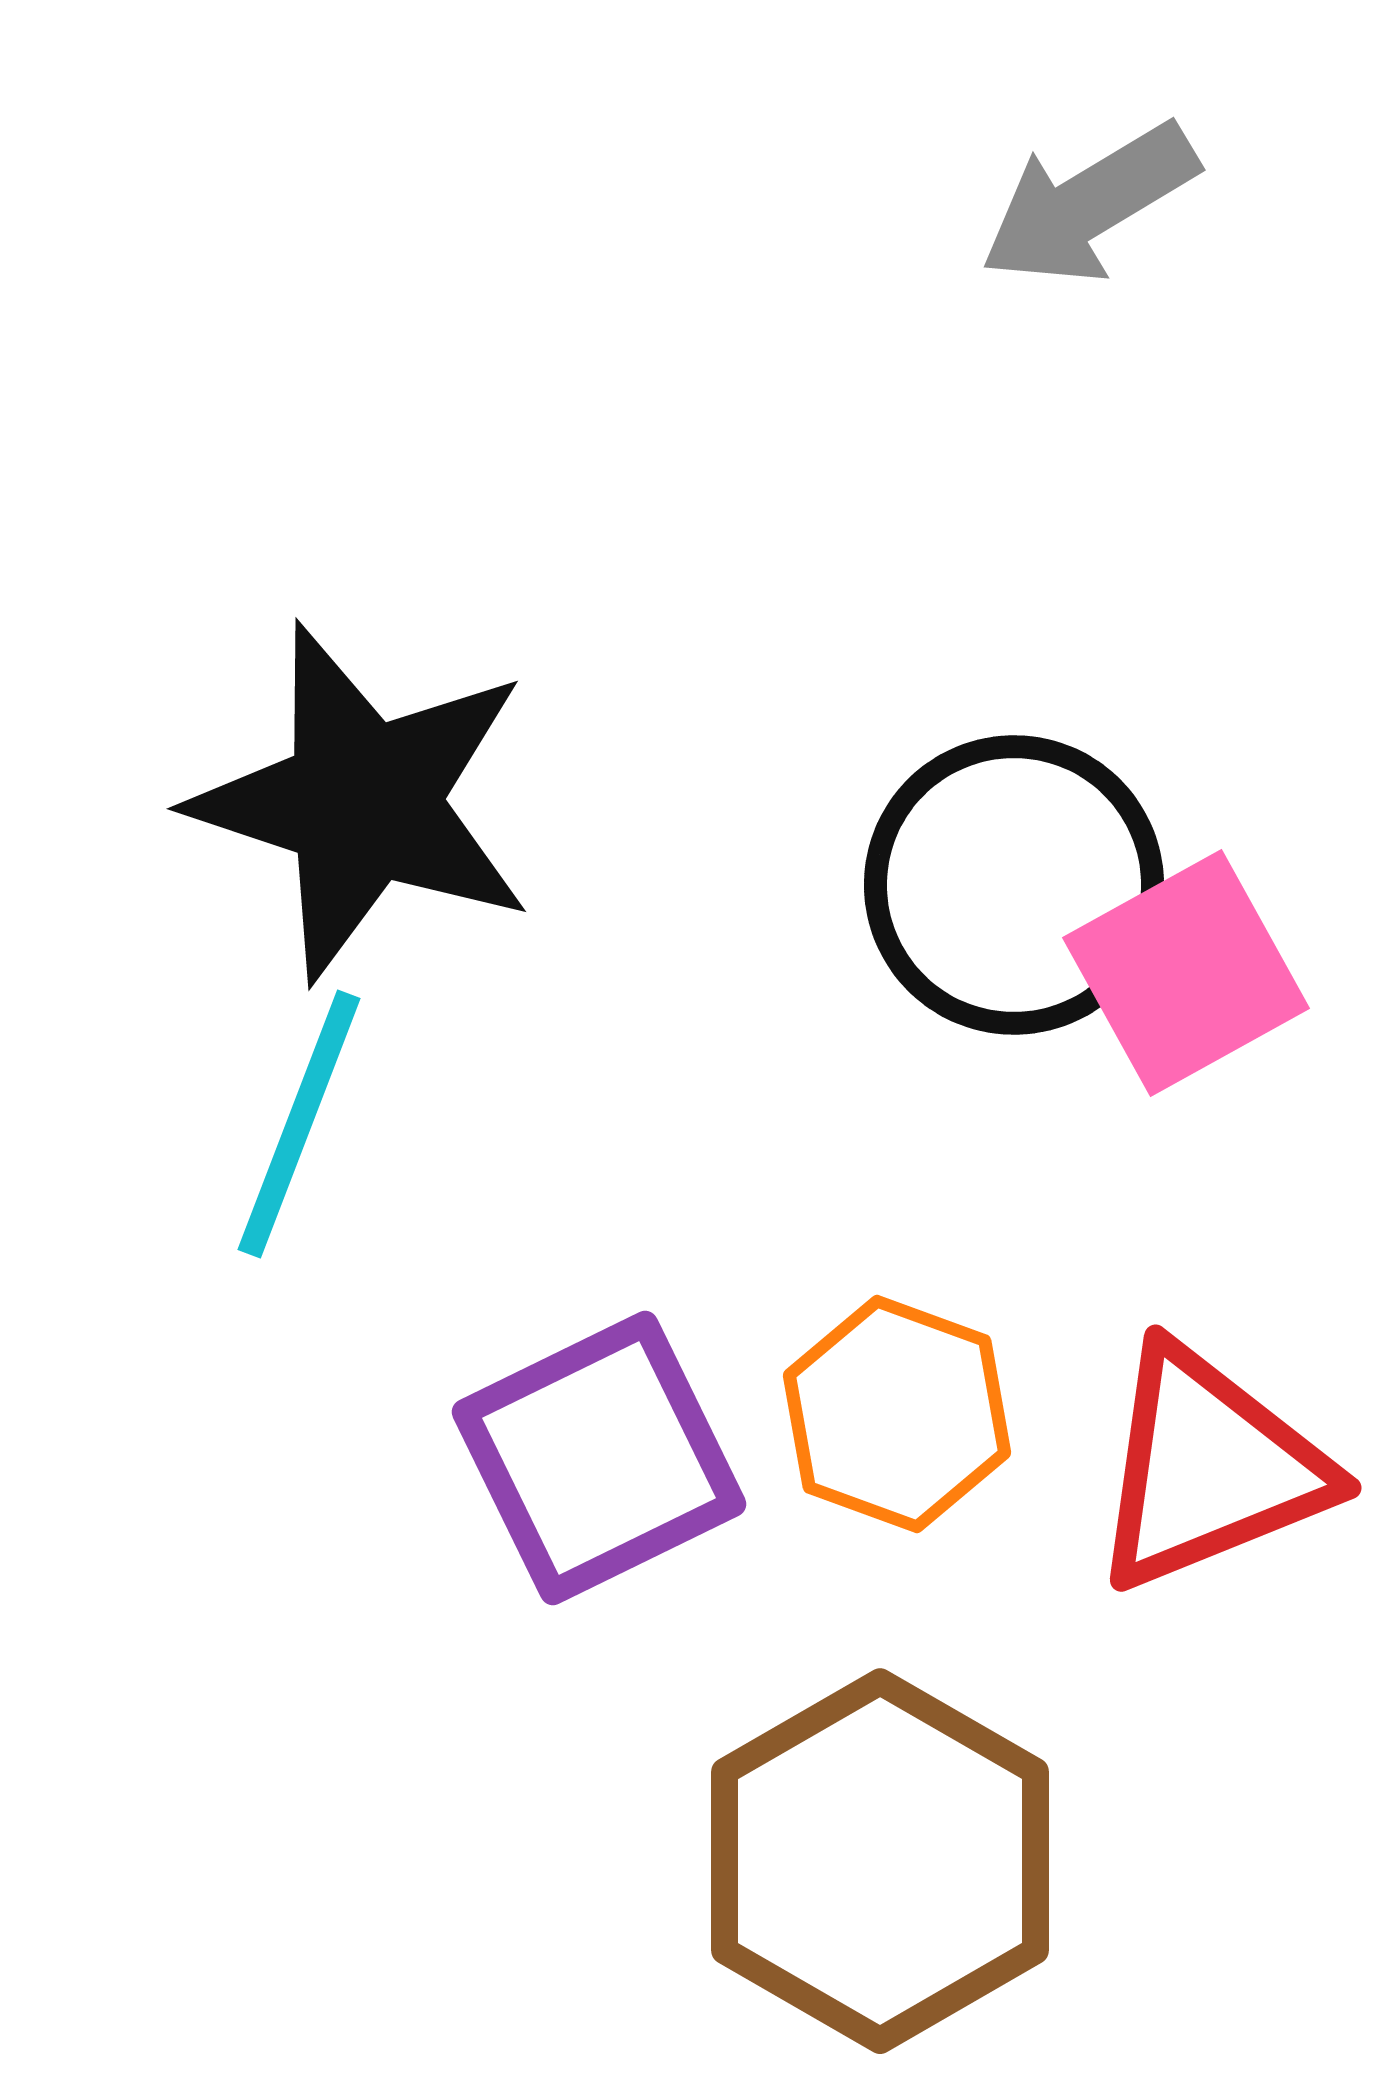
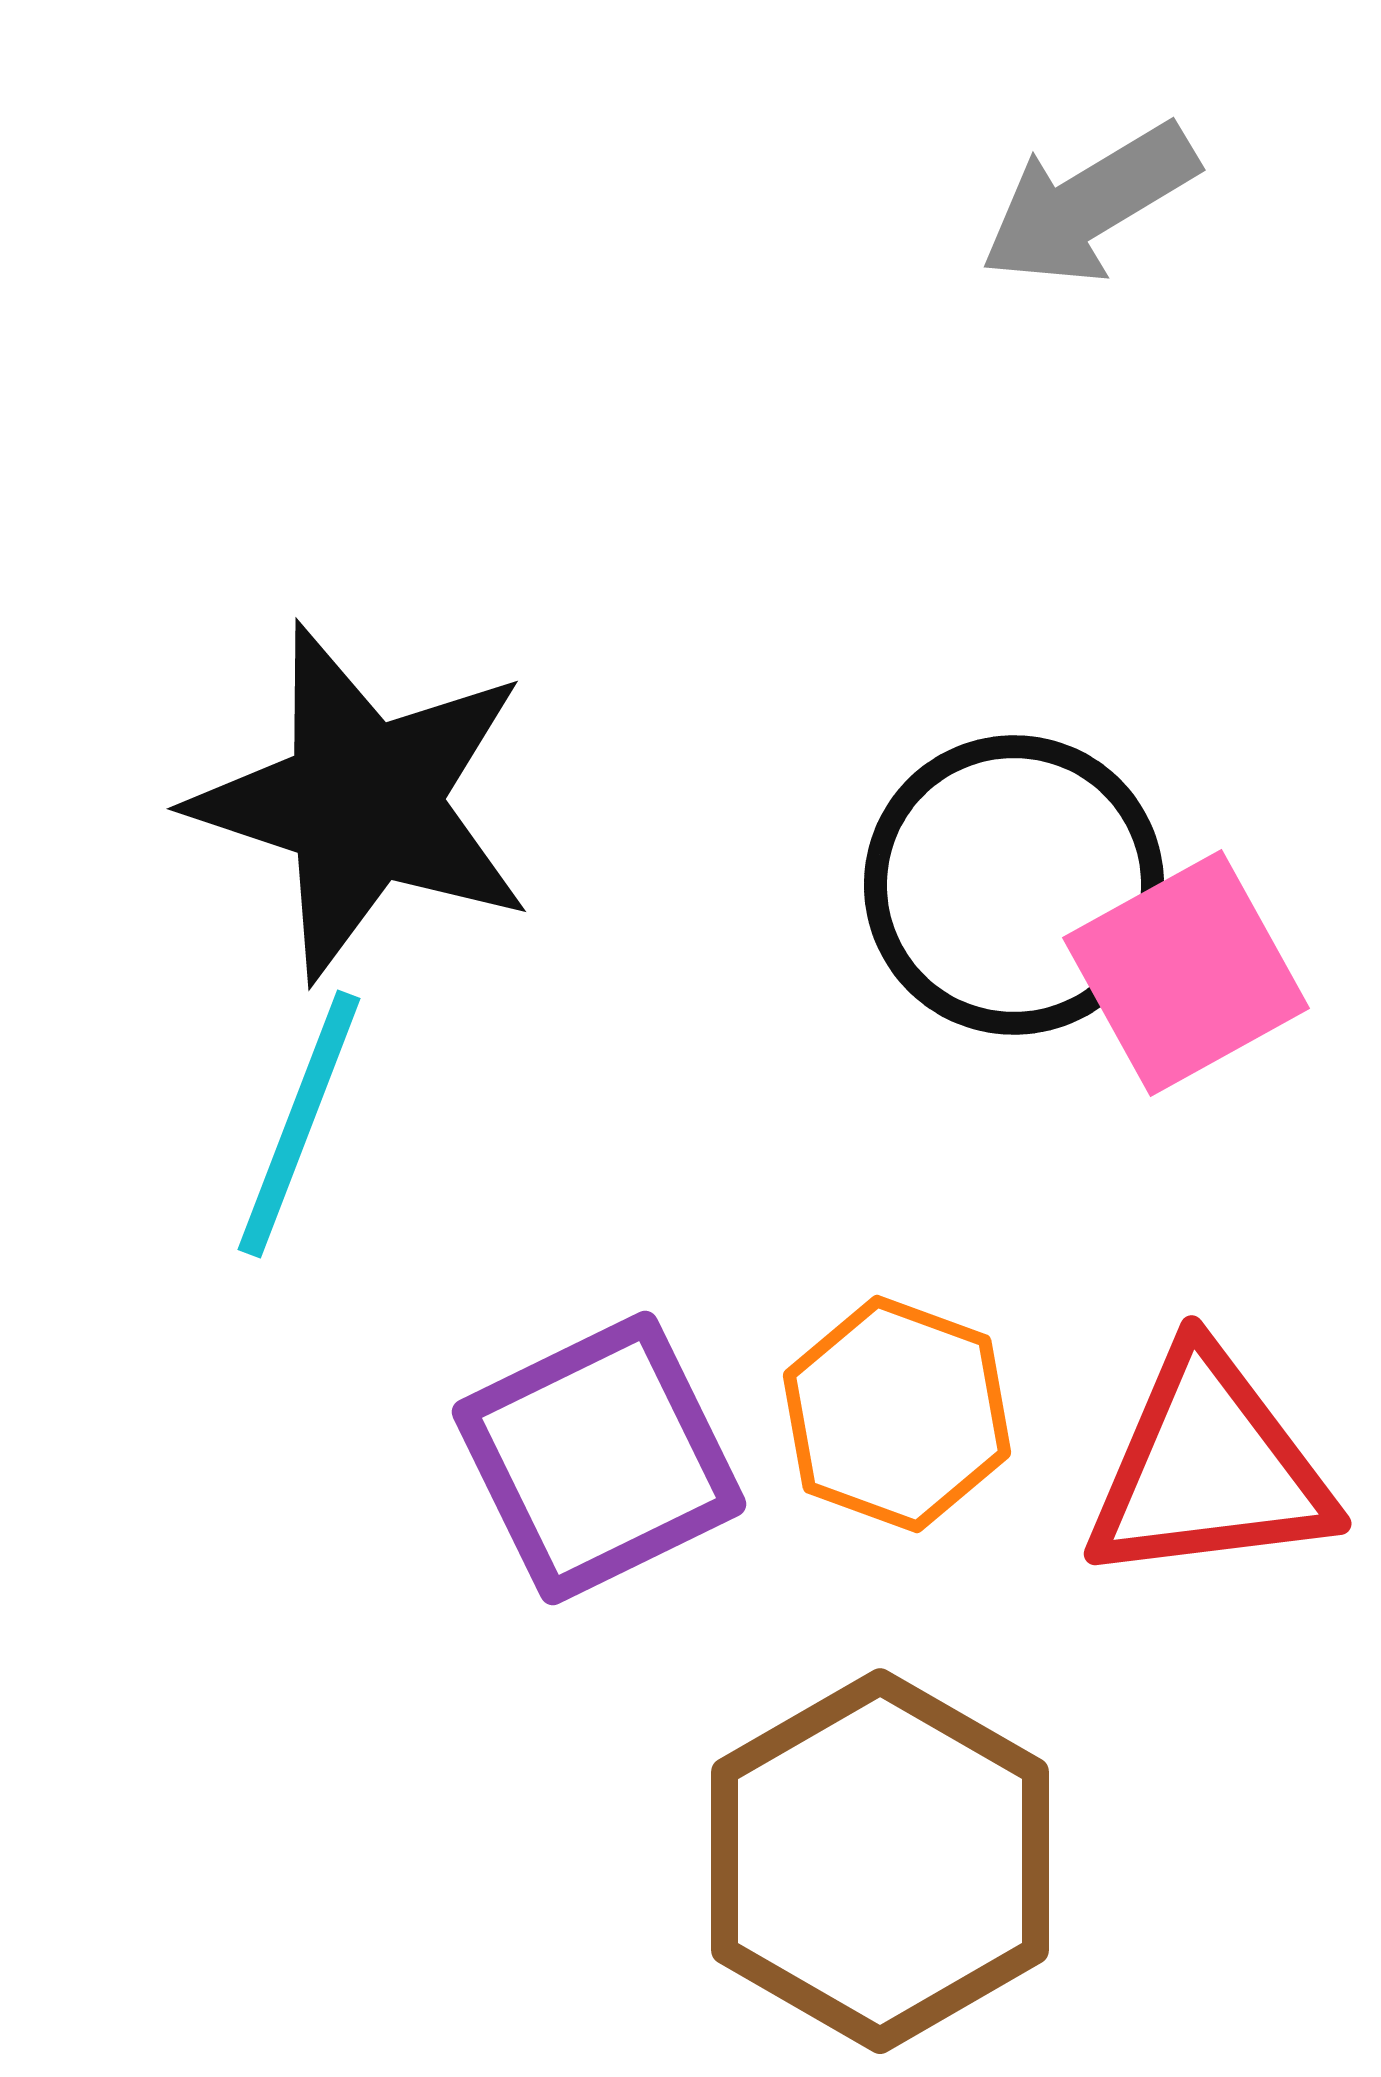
red triangle: rotated 15 degrees clockwise
